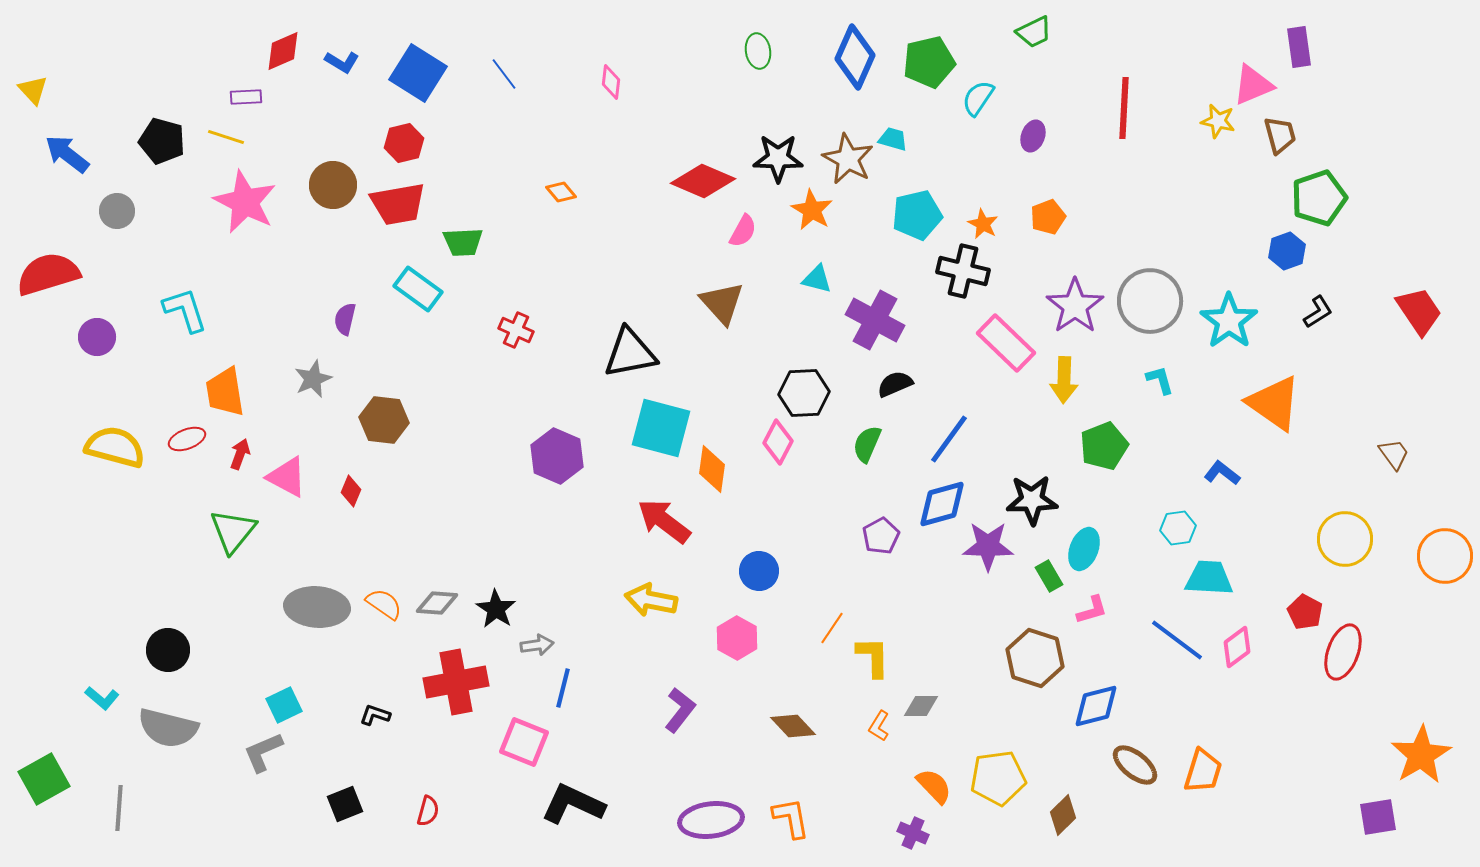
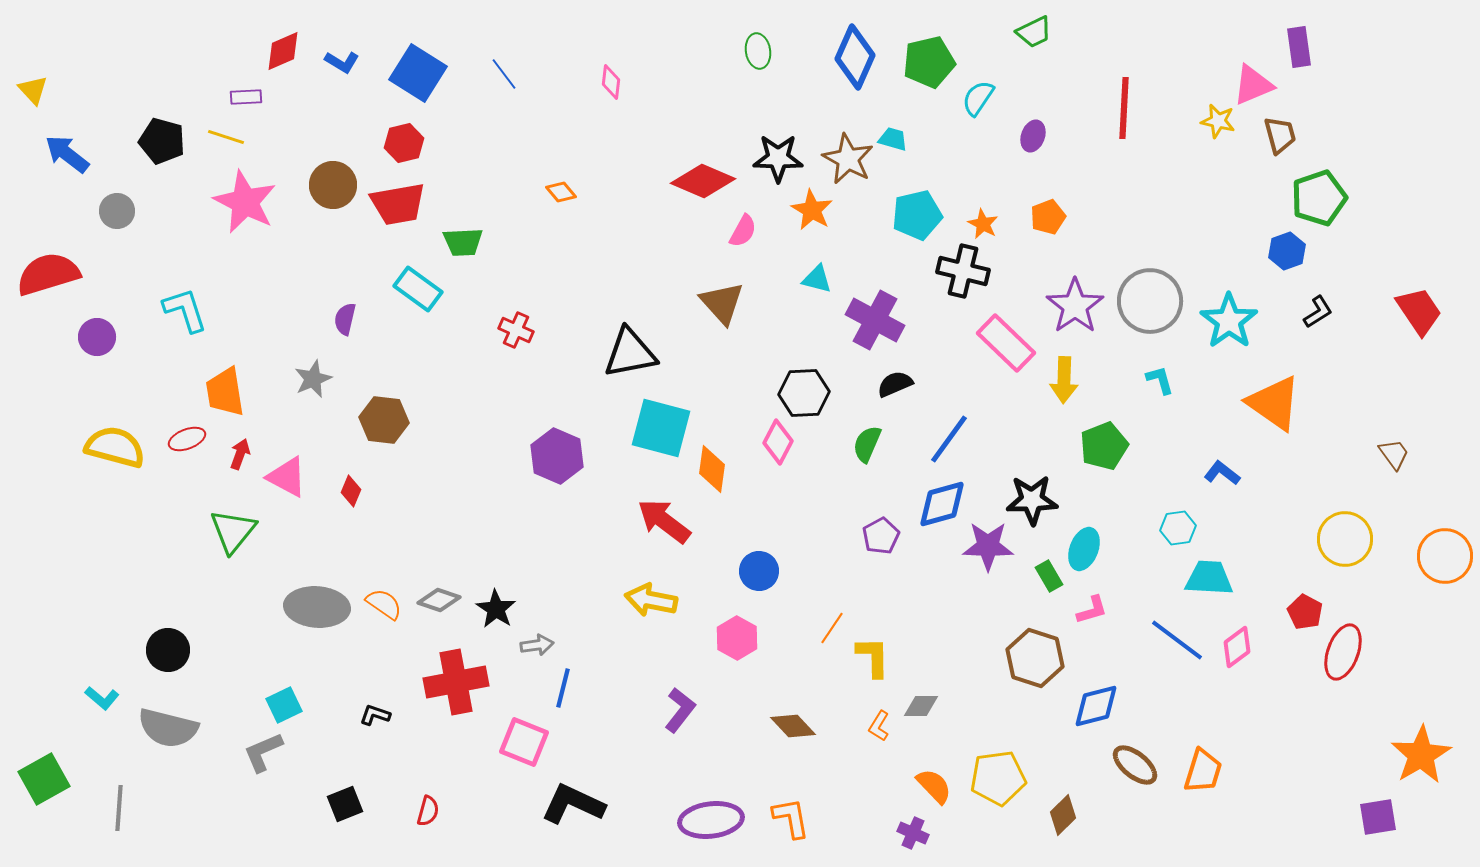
gray diamond at (437, 603): moved 2 px right, 3 px up; rotated 15 degrees clockwise
